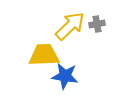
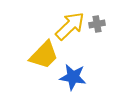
yellow trapezoid: rotated 136 degrees clockwise
blue star: moved 8 px right, 1 px down
